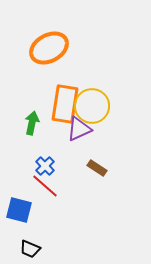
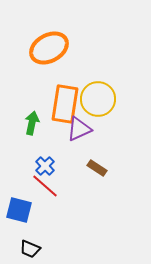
yellow circle: moved 6 px right, 7 px up
